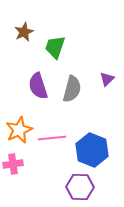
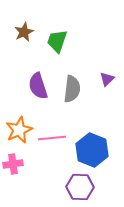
green trapezoid: moved 2 px right, 6 px up
gray semicircle: rotated 8 degrees counterclockwise
